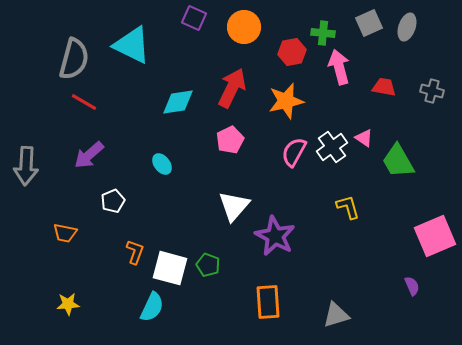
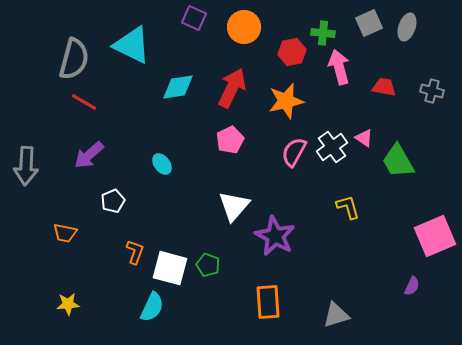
cyan diamond: moved 15 px up
purple semicircle: rotated 48 degrees clockwise
